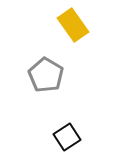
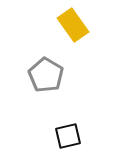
black square: moved 1 px right, 1 px up; rotated 20 degrees clockwise
